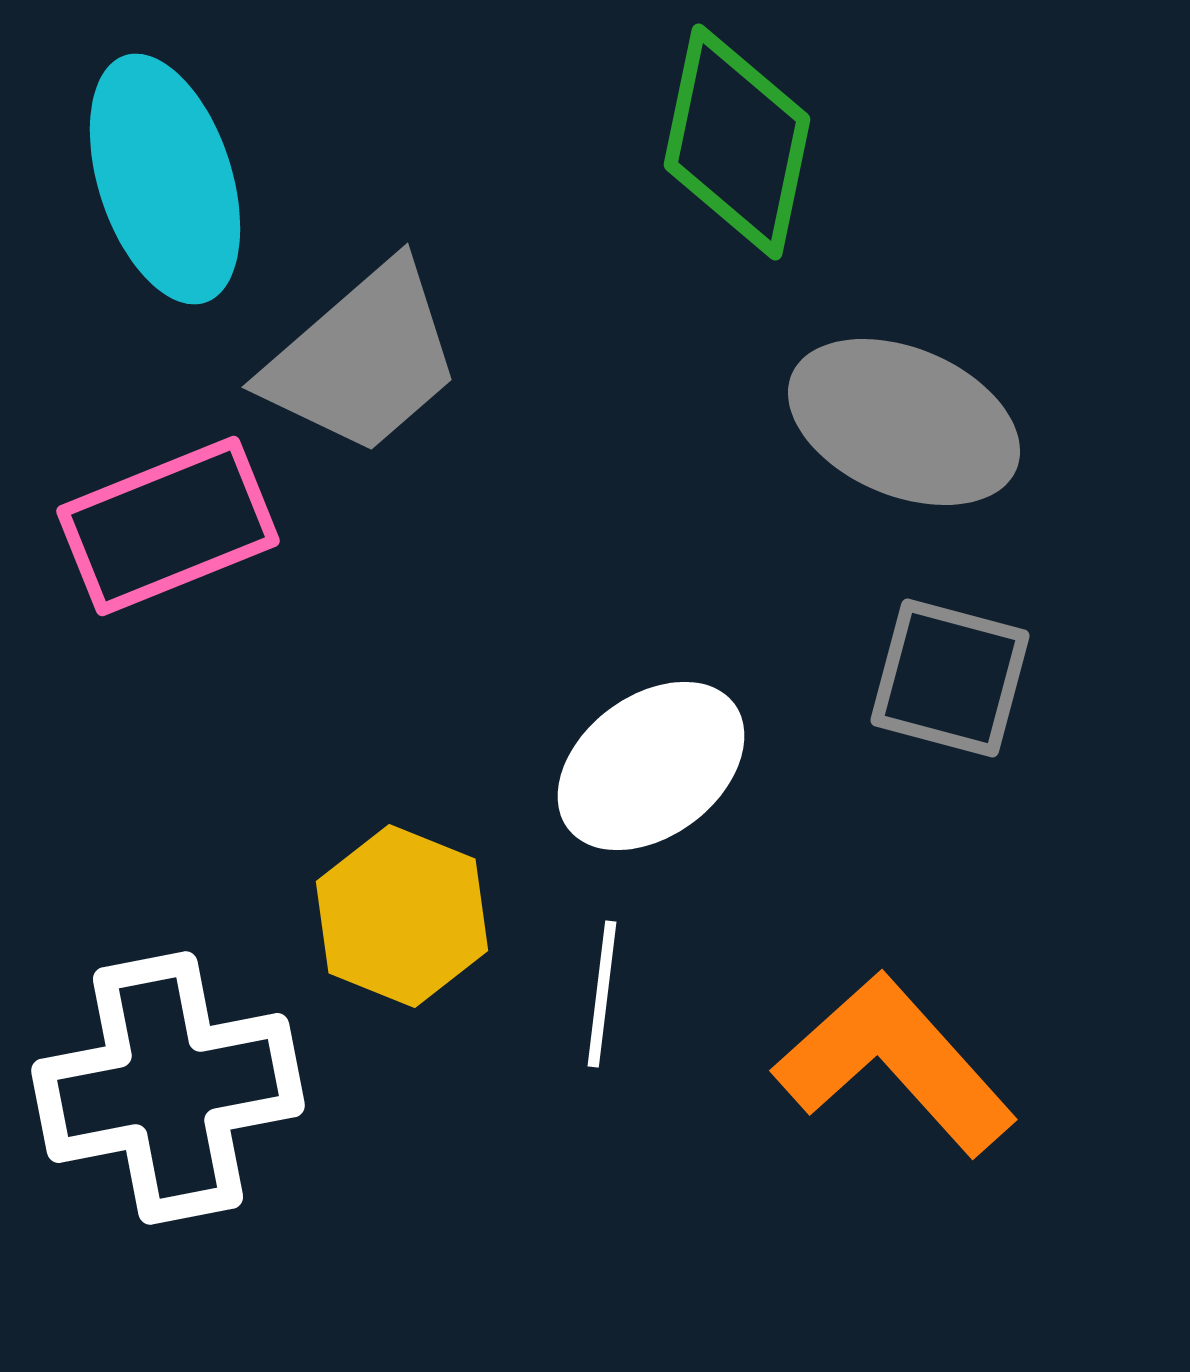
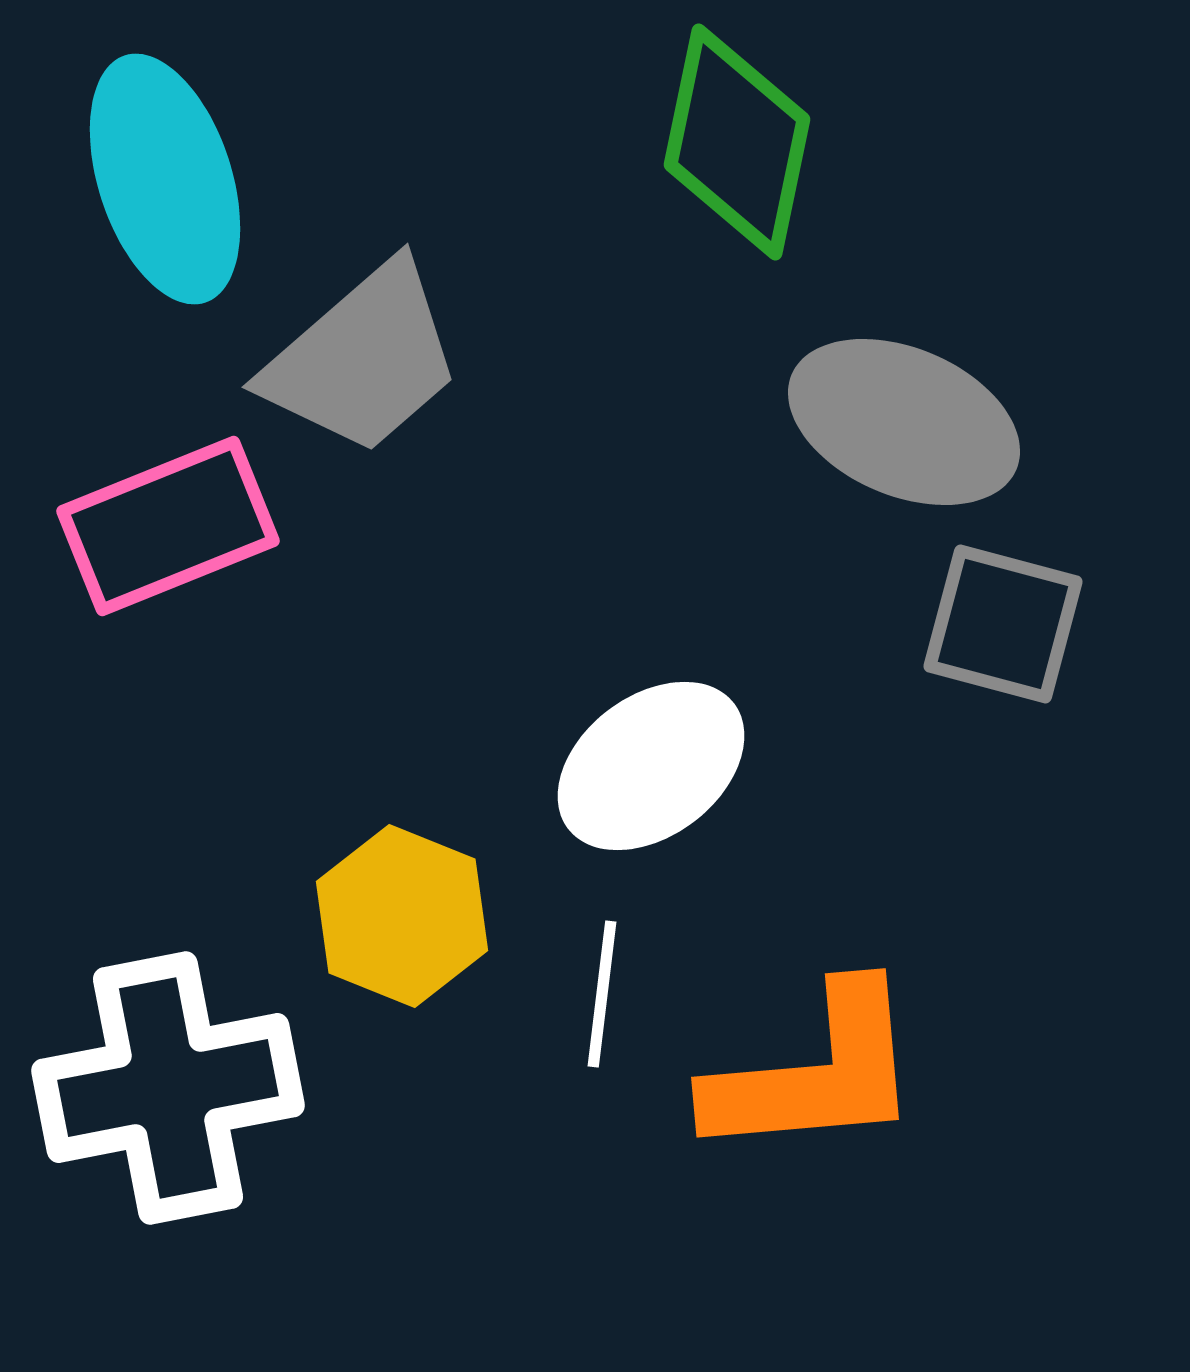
gray square: moved 53 px right, 54 px up
orange L-shape: moved 80 px left, 9 px down; rotated 127 degrees clockwise
